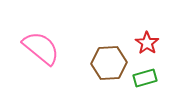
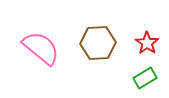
brown hexagon: moved 11 px left, 20 px up
green rectangle: rotated 15 degrees counterclockwise
